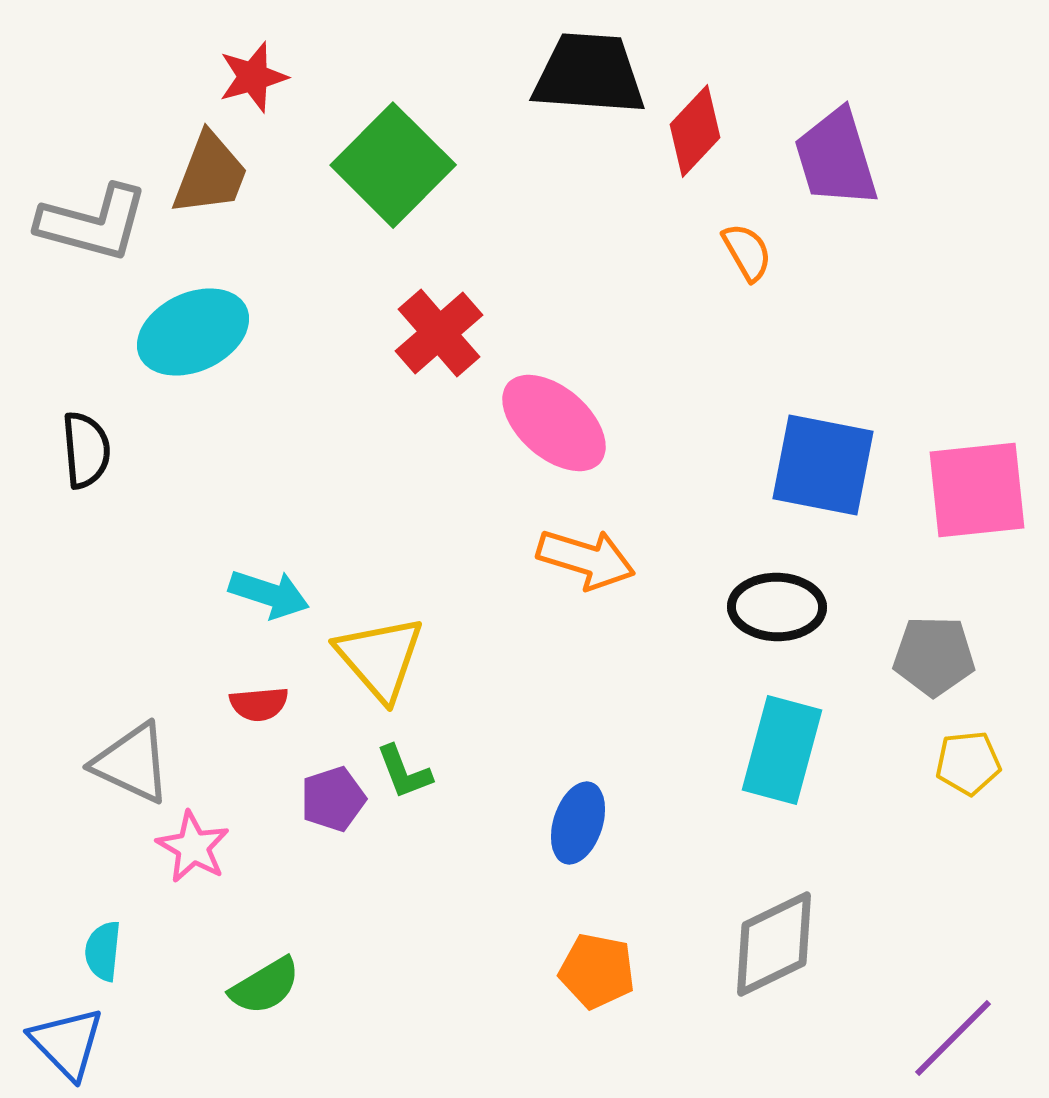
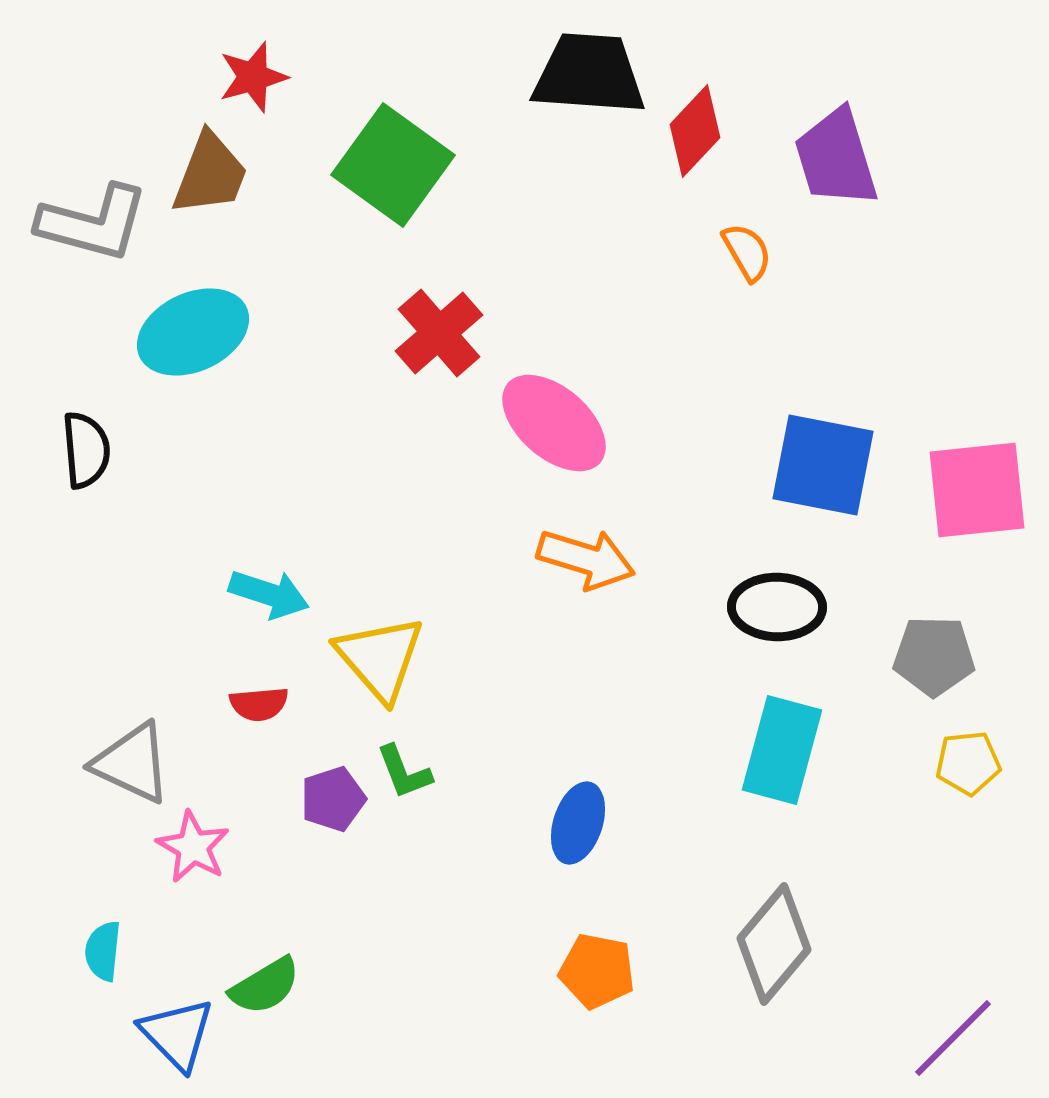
green square: rotated 9 degrees counterclockwise
gray diamond: rotated 24 degrees counterclockwise
blue triangle: moved 110 px right, 9 px up
